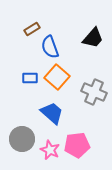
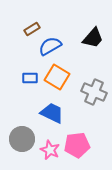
blue semicircle: moved 1 px up; rotated 80 degrees clockwise
orange square: rotated 10 degrees counterclockwise
blue trapezoid: rotated 15 degrees counterclockwise
